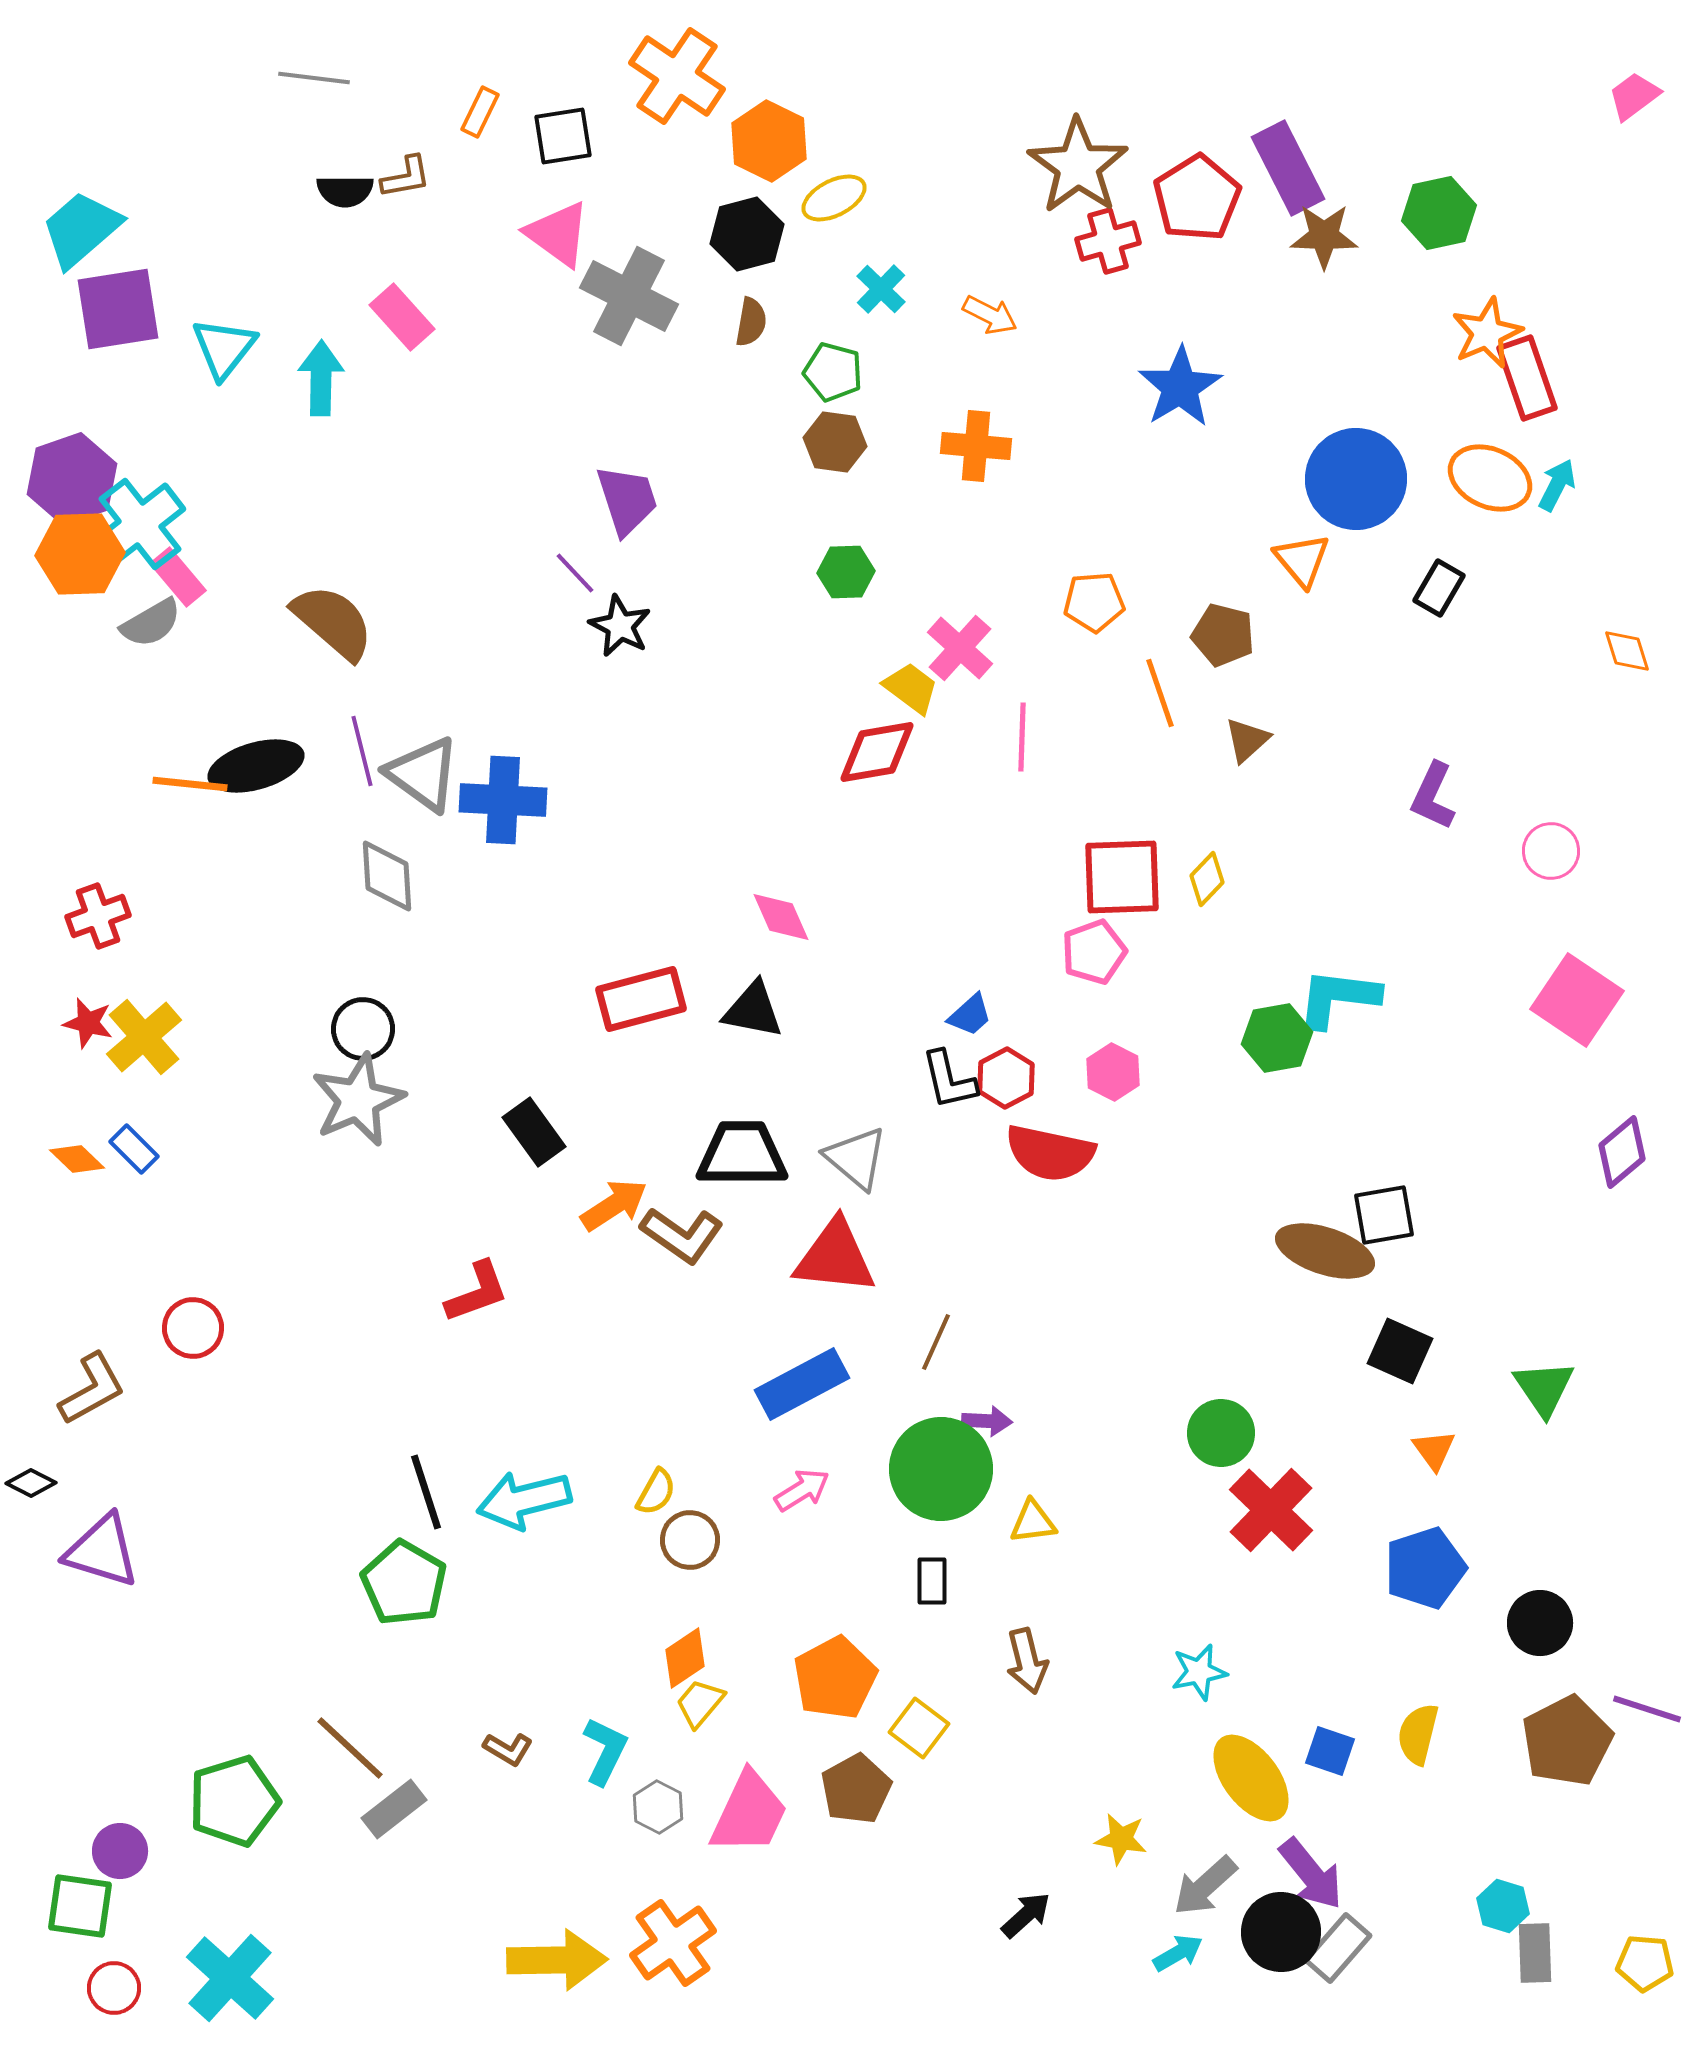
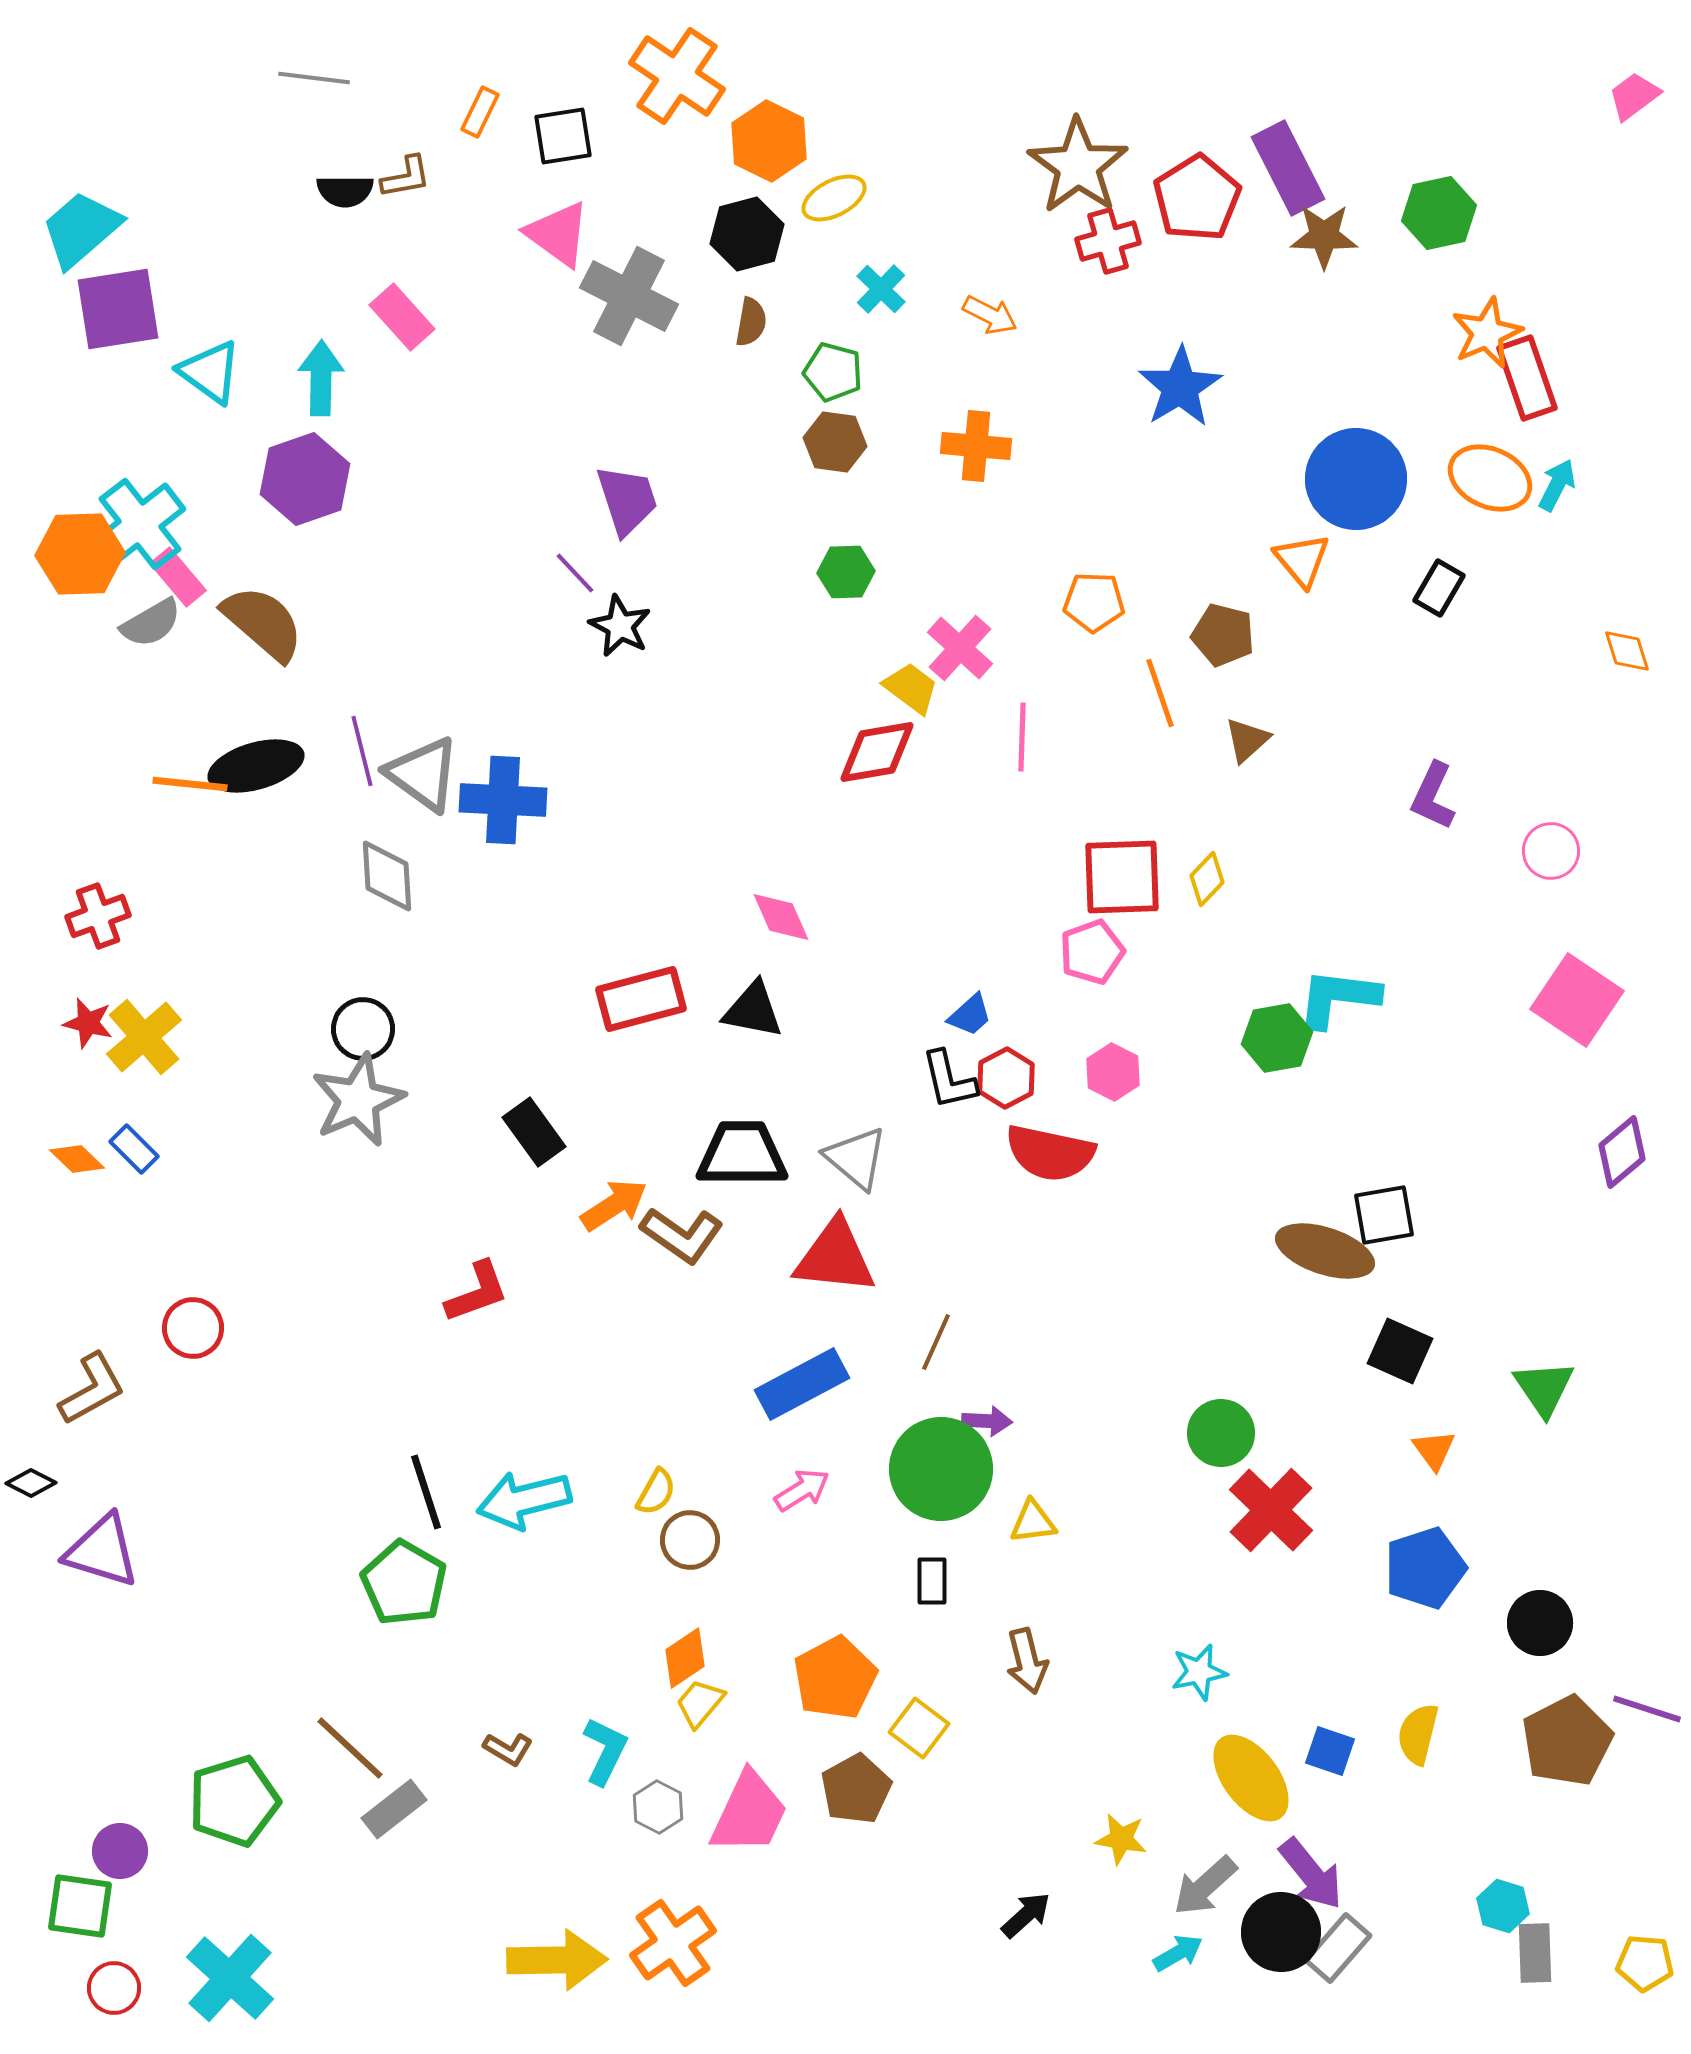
cyan triangle at (224, 348): moved 14 px left, 24 px down; rotated 32 degrees counterclockwise
purple hexagon at (72, 479): moved 233 px right
orange pentagon at (1094, 602): rotated 6 degrees clockwise
brown semicircle at (333, 622): moved 70 px left, 1 px down
pink pentagon at (1094, 952): moved 2 px left
